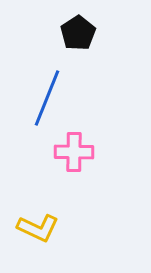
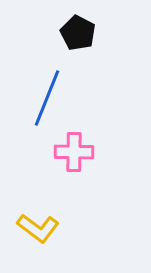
black pentagon: rotated 12 degrees counterclockwise
yellow L-shape: rotated 12 degrees clockwise
